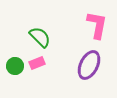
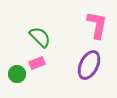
green circle: moved 2 px right, 8 px down
